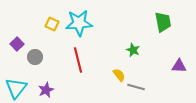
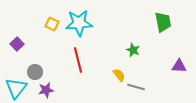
gray circle: moved 15 px down
purple star: rotated 14 degrees clockwise
